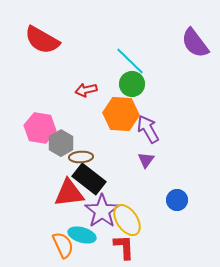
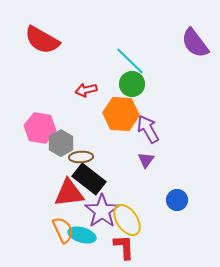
orange semicircle: moved 15 px up
